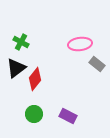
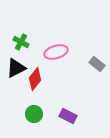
pink ellipse: moved 24 px left, 8 px down; rotated 10 degrees counterclockwise
black triangle: rotated 10 degrees clockwise
